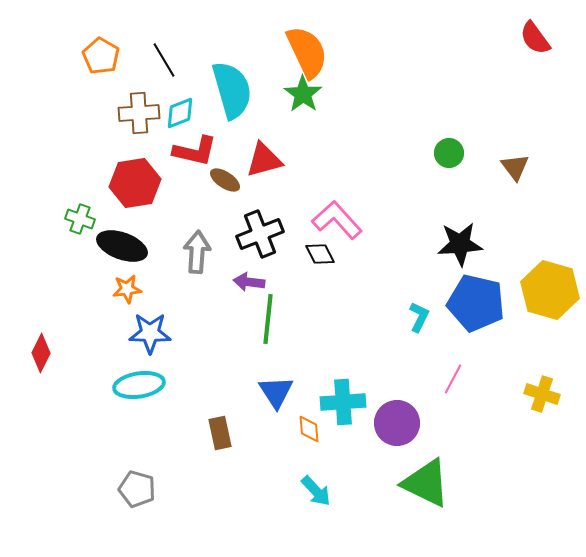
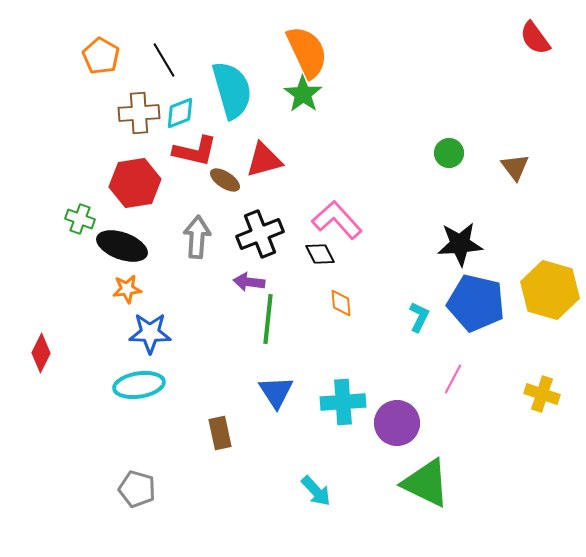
gray arrow: moved 15 px up
orange diamond: moved 32 px right, 126 px up
